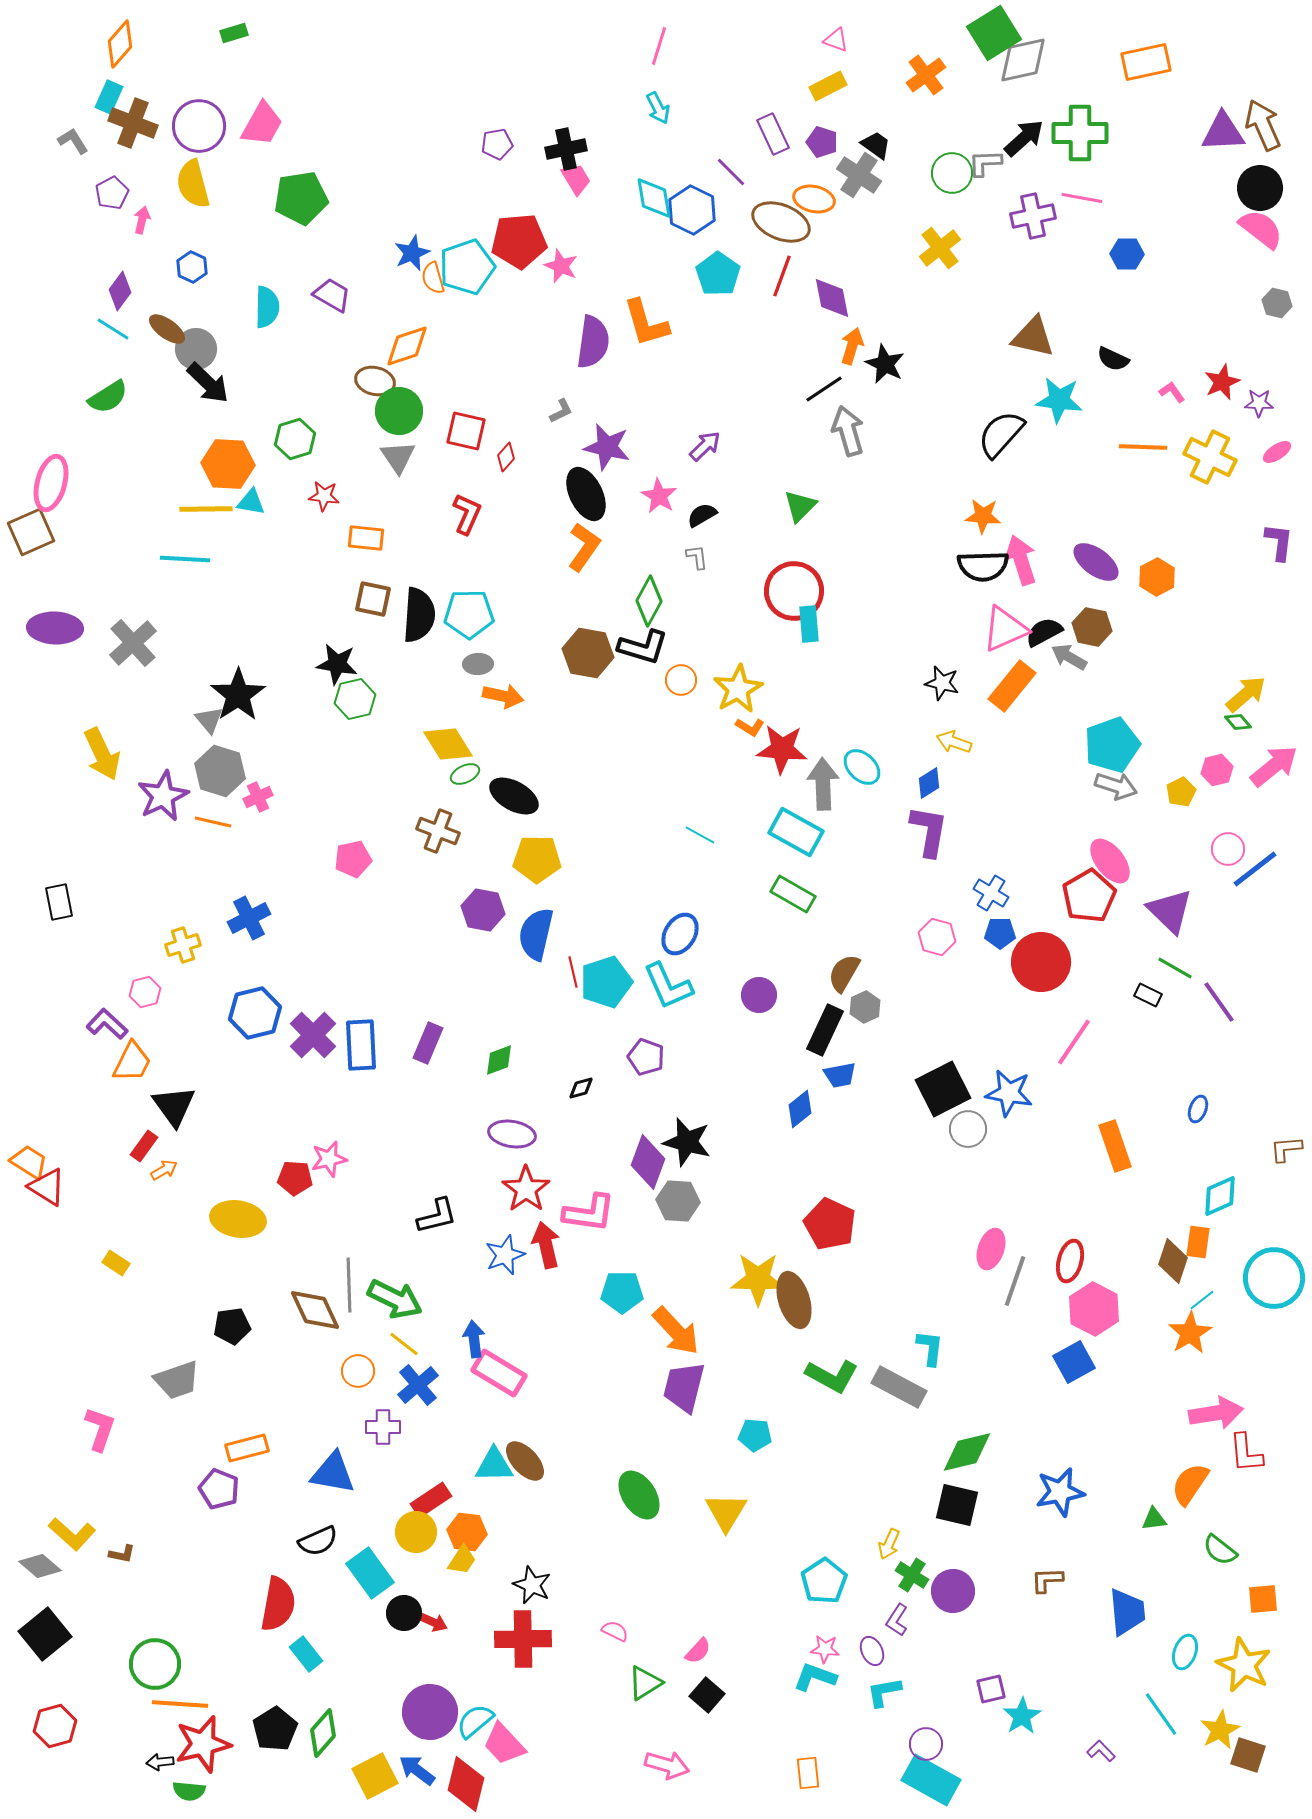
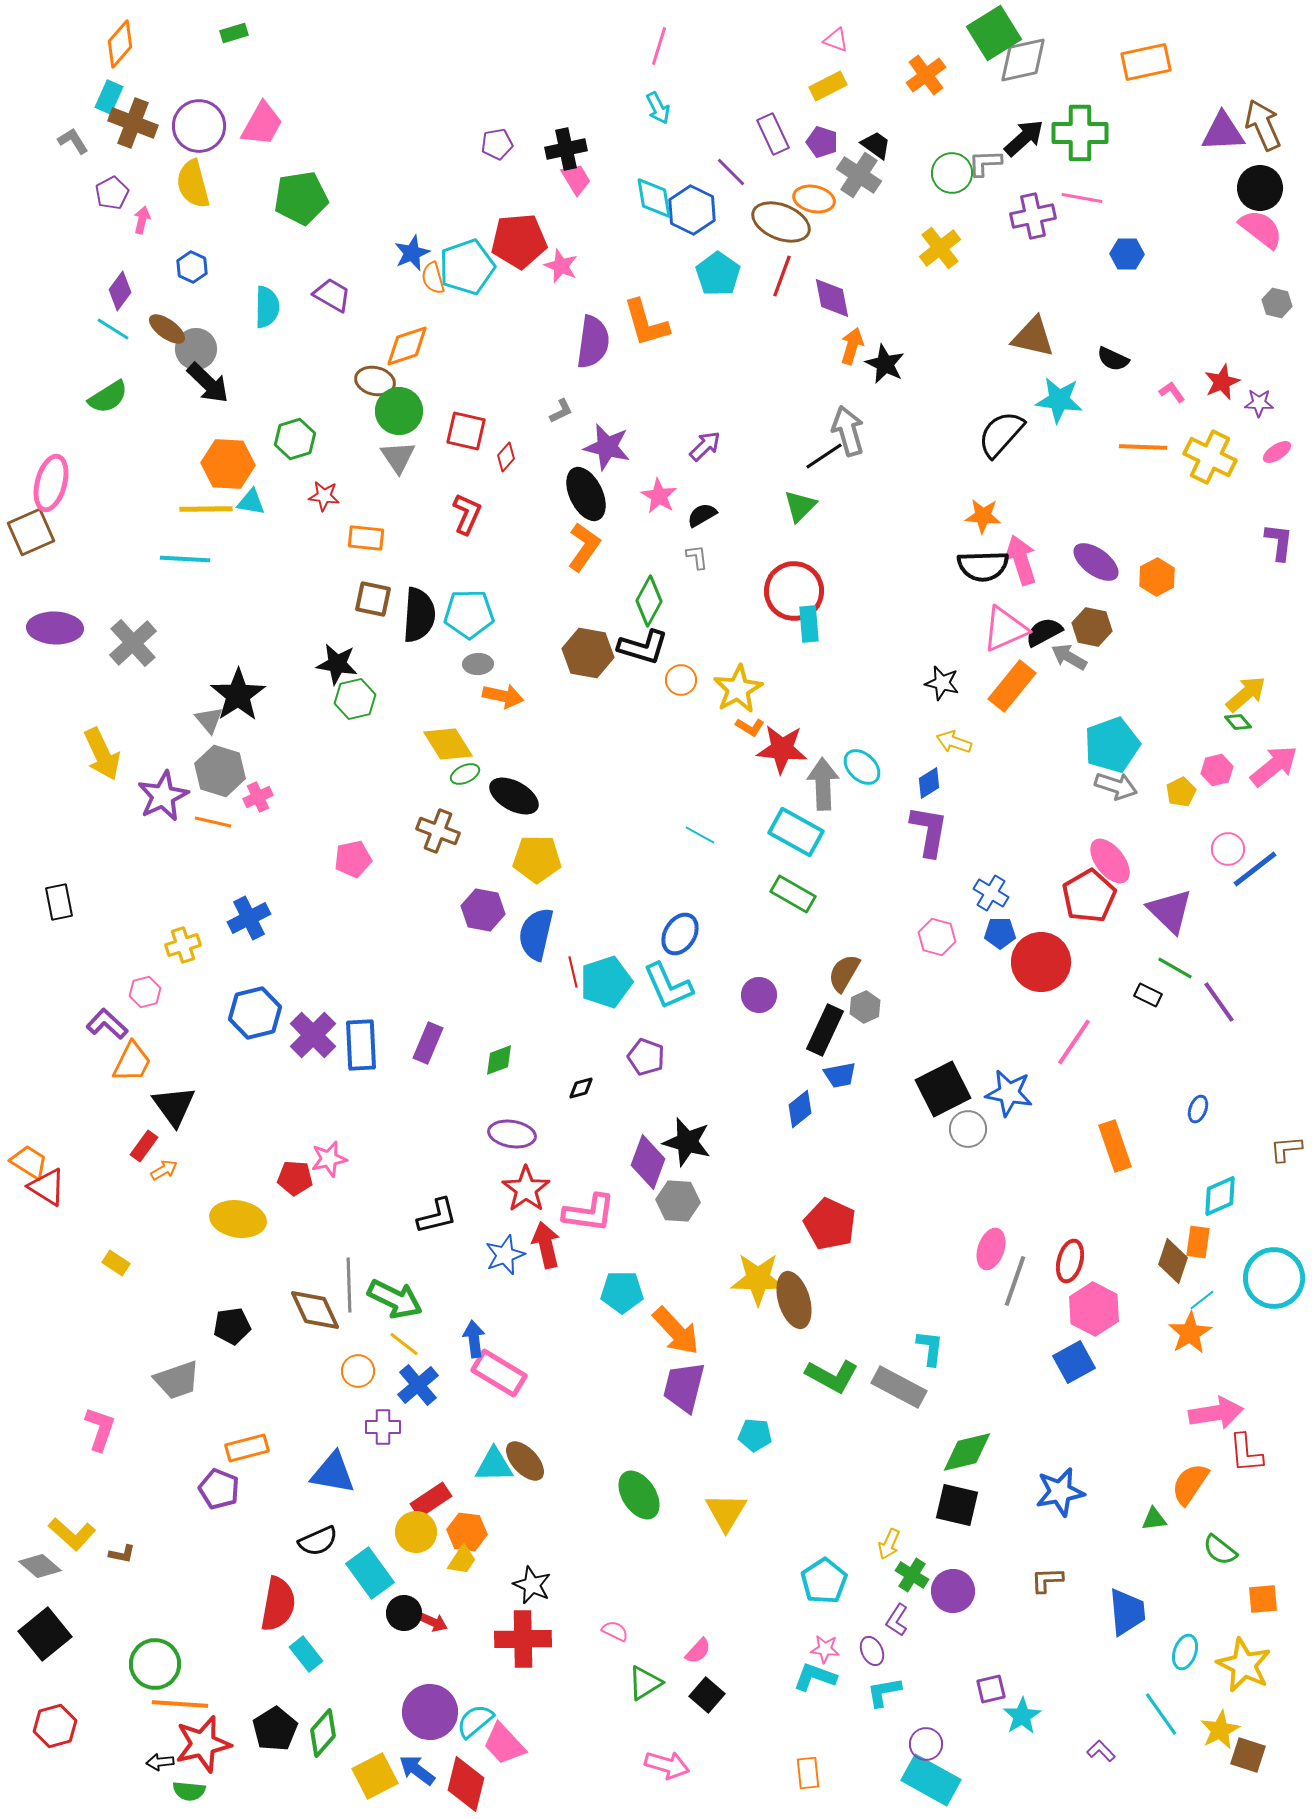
black line at (824, 389): moved 67 px down
